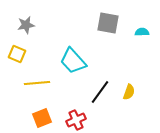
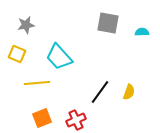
cyan trapezoid: moved 14 px left, 4 px up
